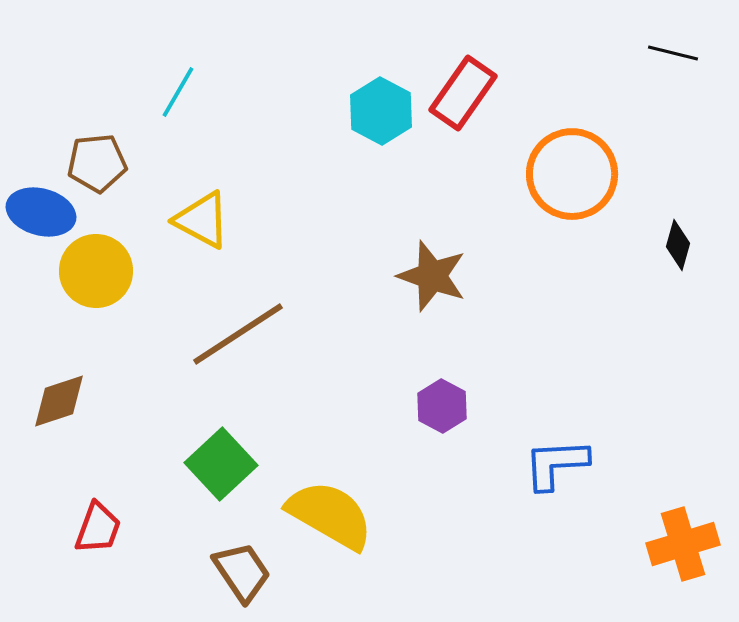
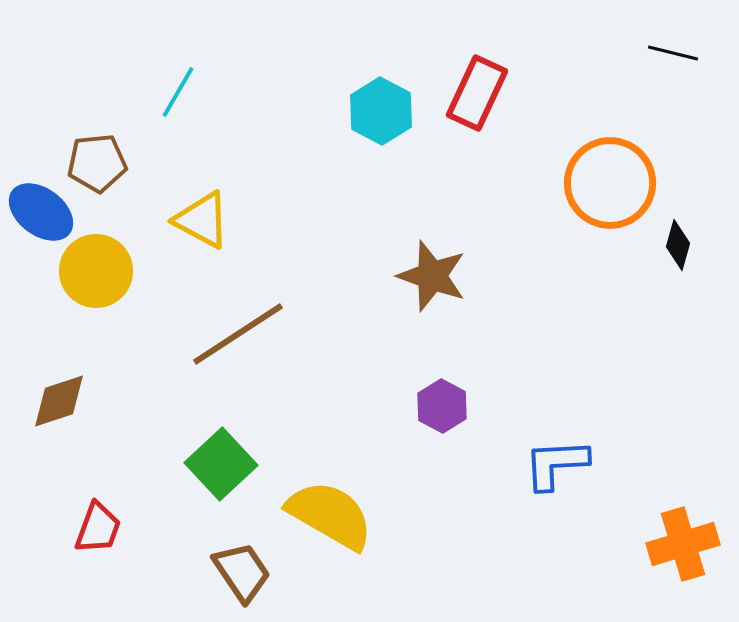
red rectangle: moved 14 px right; rotated 10 degrees counterclockwise
orange circle: moved 38 px right, 9 px down
blue ellipse: rotated 22 degrees clockwise
